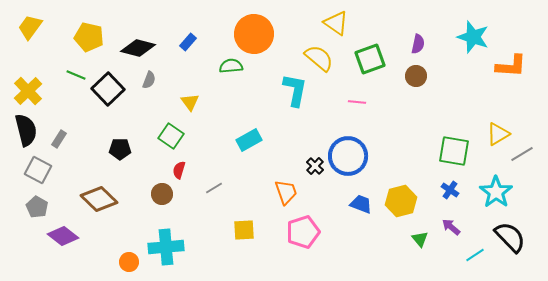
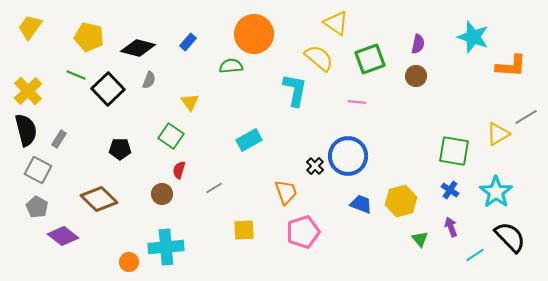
gray line at (522, 154): moved 4 px right, 37 px up
purple arrow at (451, 227): rotated 30 degrees clockwise
